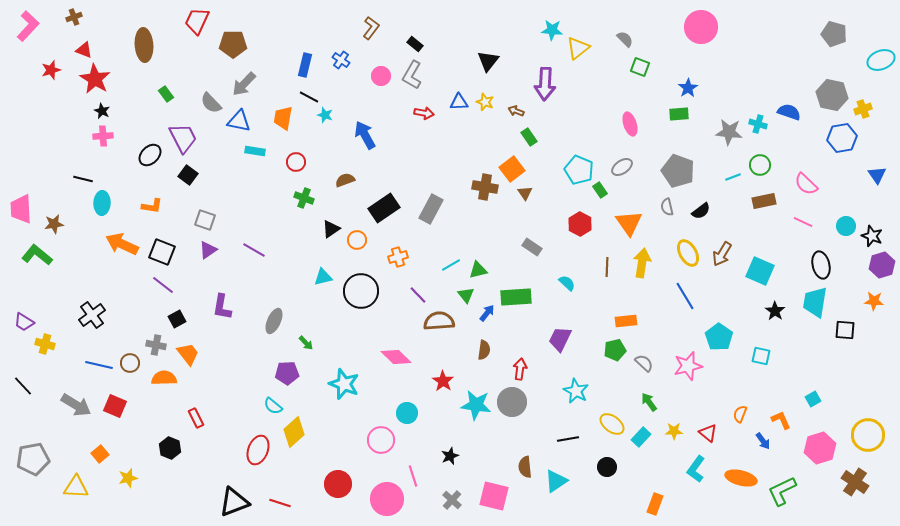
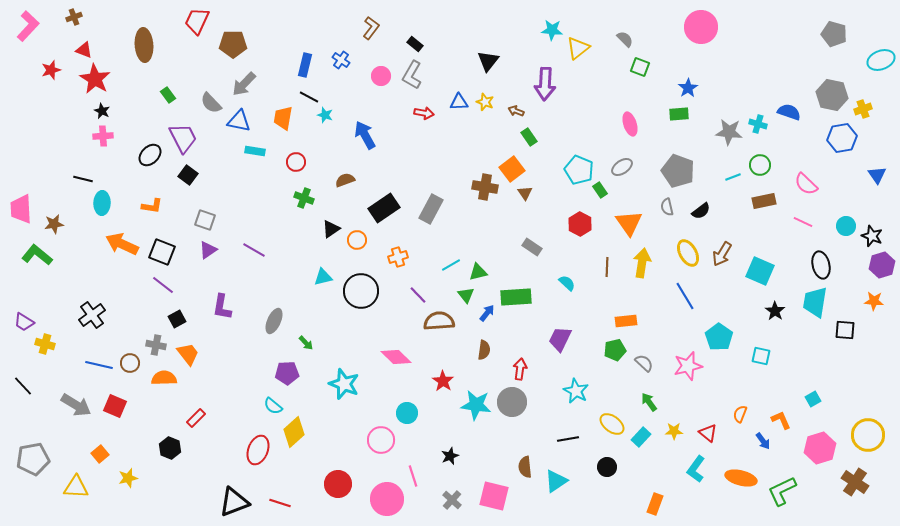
green rectangle at (166, 94): moved 2 px right, 1 px down
green triangle at (478, 270): moved 2 px down
red rectangle at (196, 418): rotated 72 degrees clockwise
